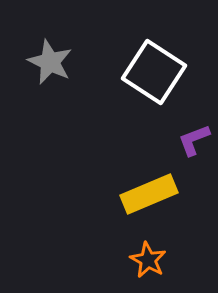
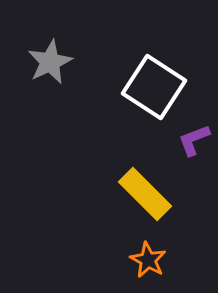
gray star: rotated 21 degrees clockwise
white square: moved 15 px down
yellow rectangle: moved 4 px left; rotated 68 degrees clockwise
